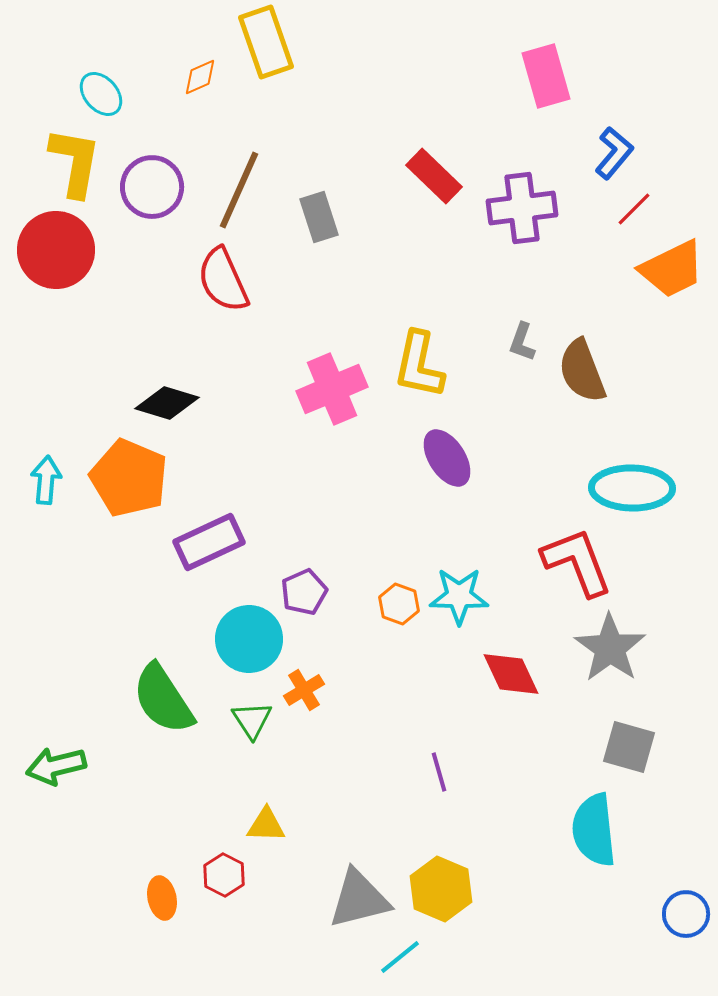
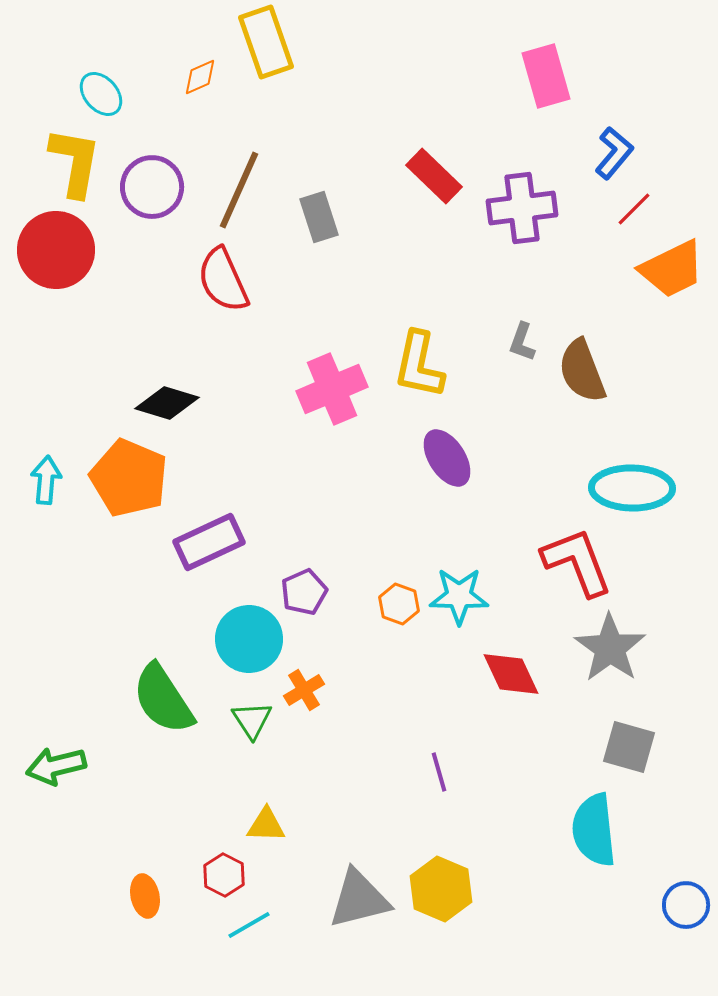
orange ellipse at (162, 898): moved 17 px left, 2 px up
blue circle at (686, 914): moved 9 px up
cyan line at (400, 957): moved 151 px left, 32 px up; rotated 9 degrees clockwise
